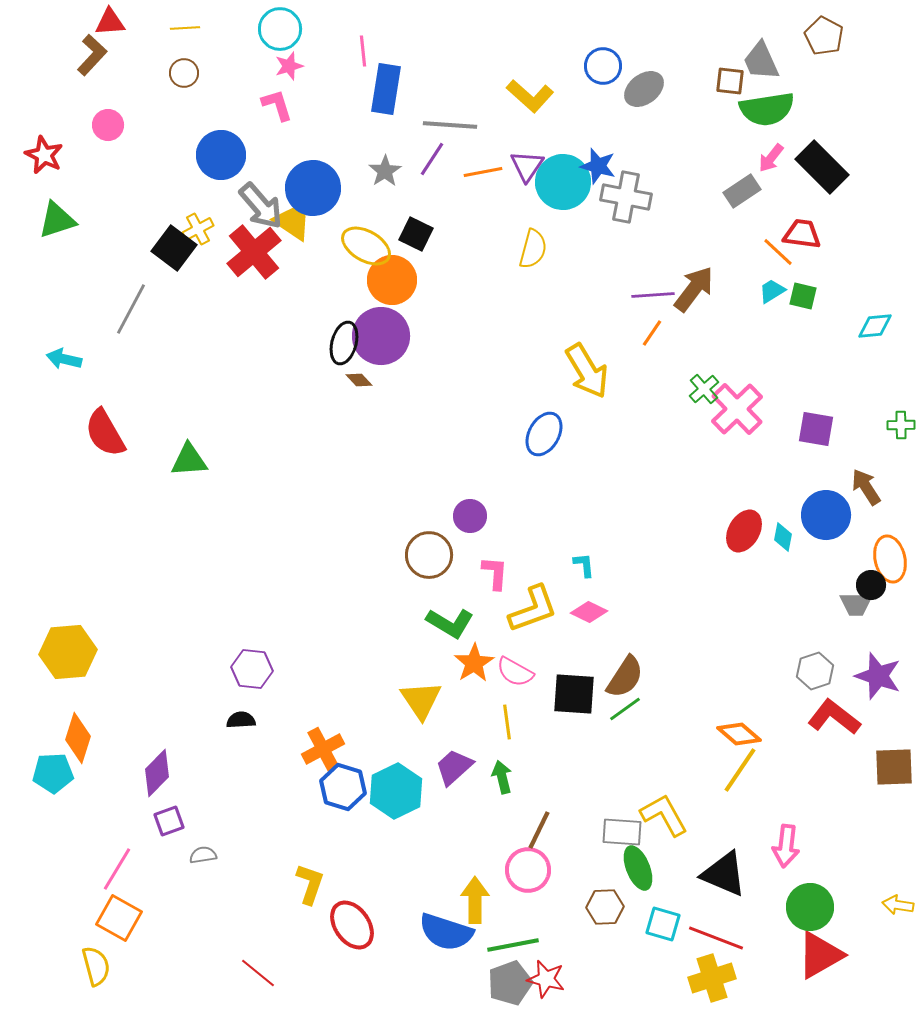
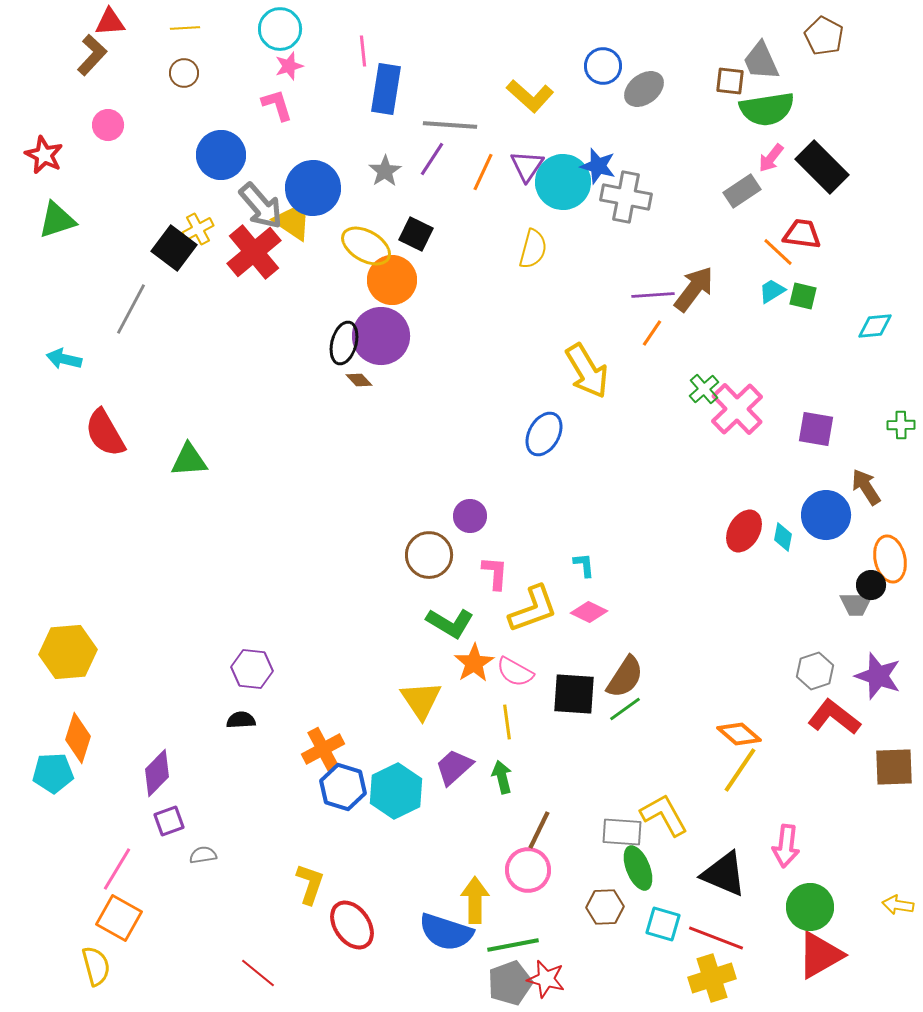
orange line at (483, 172): rotated 54 degrees counterclockwise
